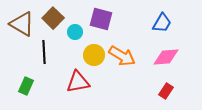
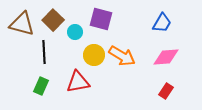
brown square: moved 2 px down
brown triangle: rotated 16 degrees counterclockwise
green rectangle: moved 15 px right
